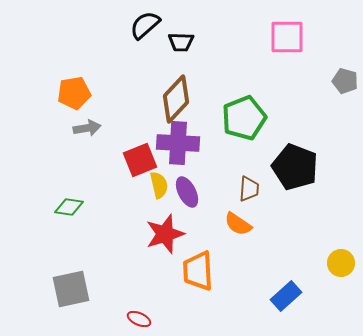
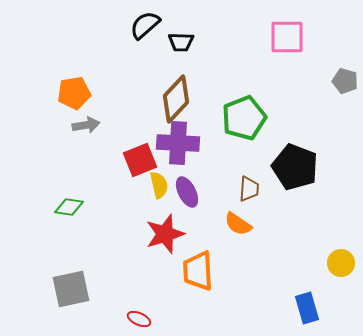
gray arrow: moved 1 px left, 3 px up
blue rectangle: moved 21 px right, 12 px down; rotated 64 degrees counterclockwise
